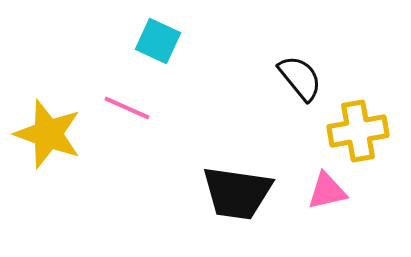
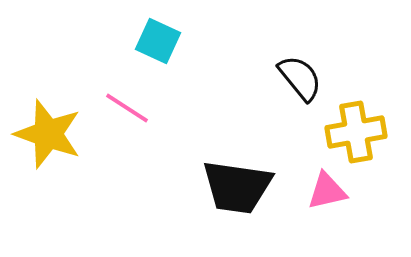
pink line: rotated 9 degrees clockwise
yellow cross: moved 2 px left, 1 px down
black trapezoid: moved 6 px up
